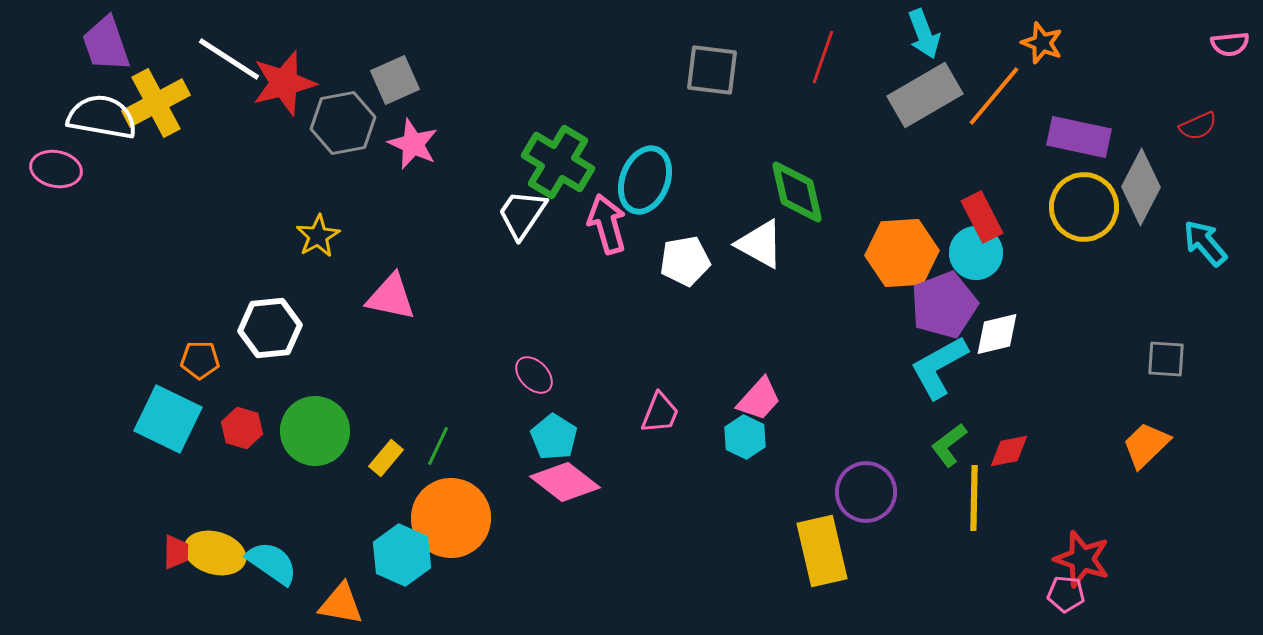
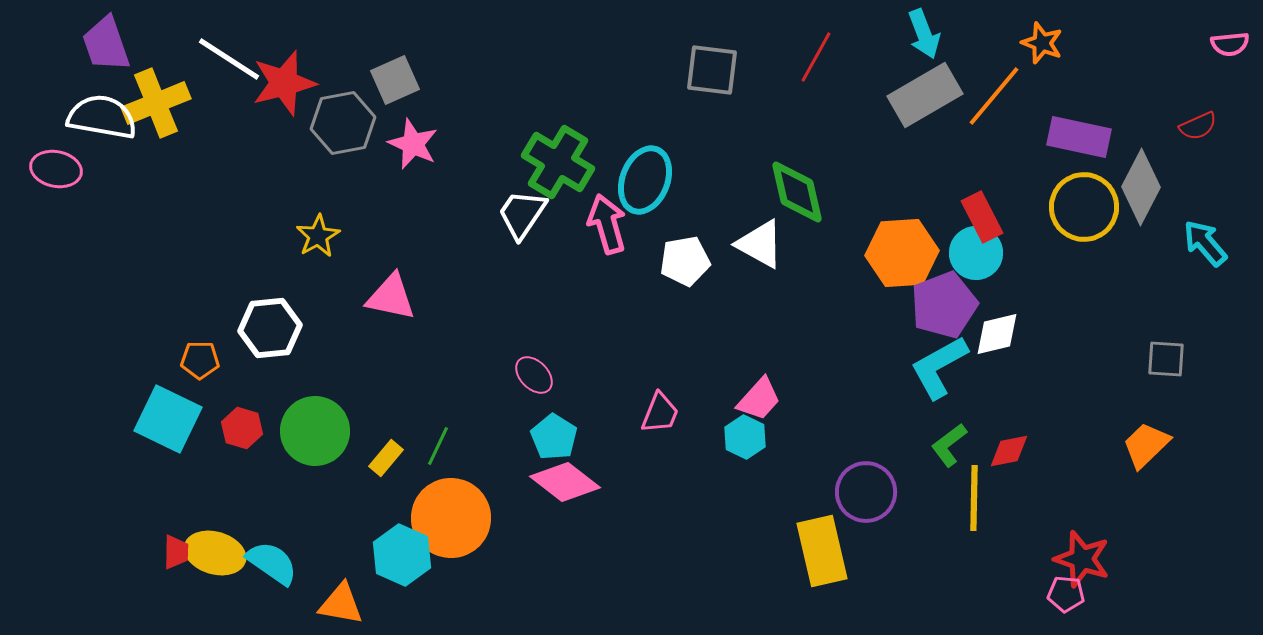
red line at (823, 57): moved 7 px left; rotated 10 degrees clockwise
yellow cross at (156, 103): rotated 6 degrees clockwise
